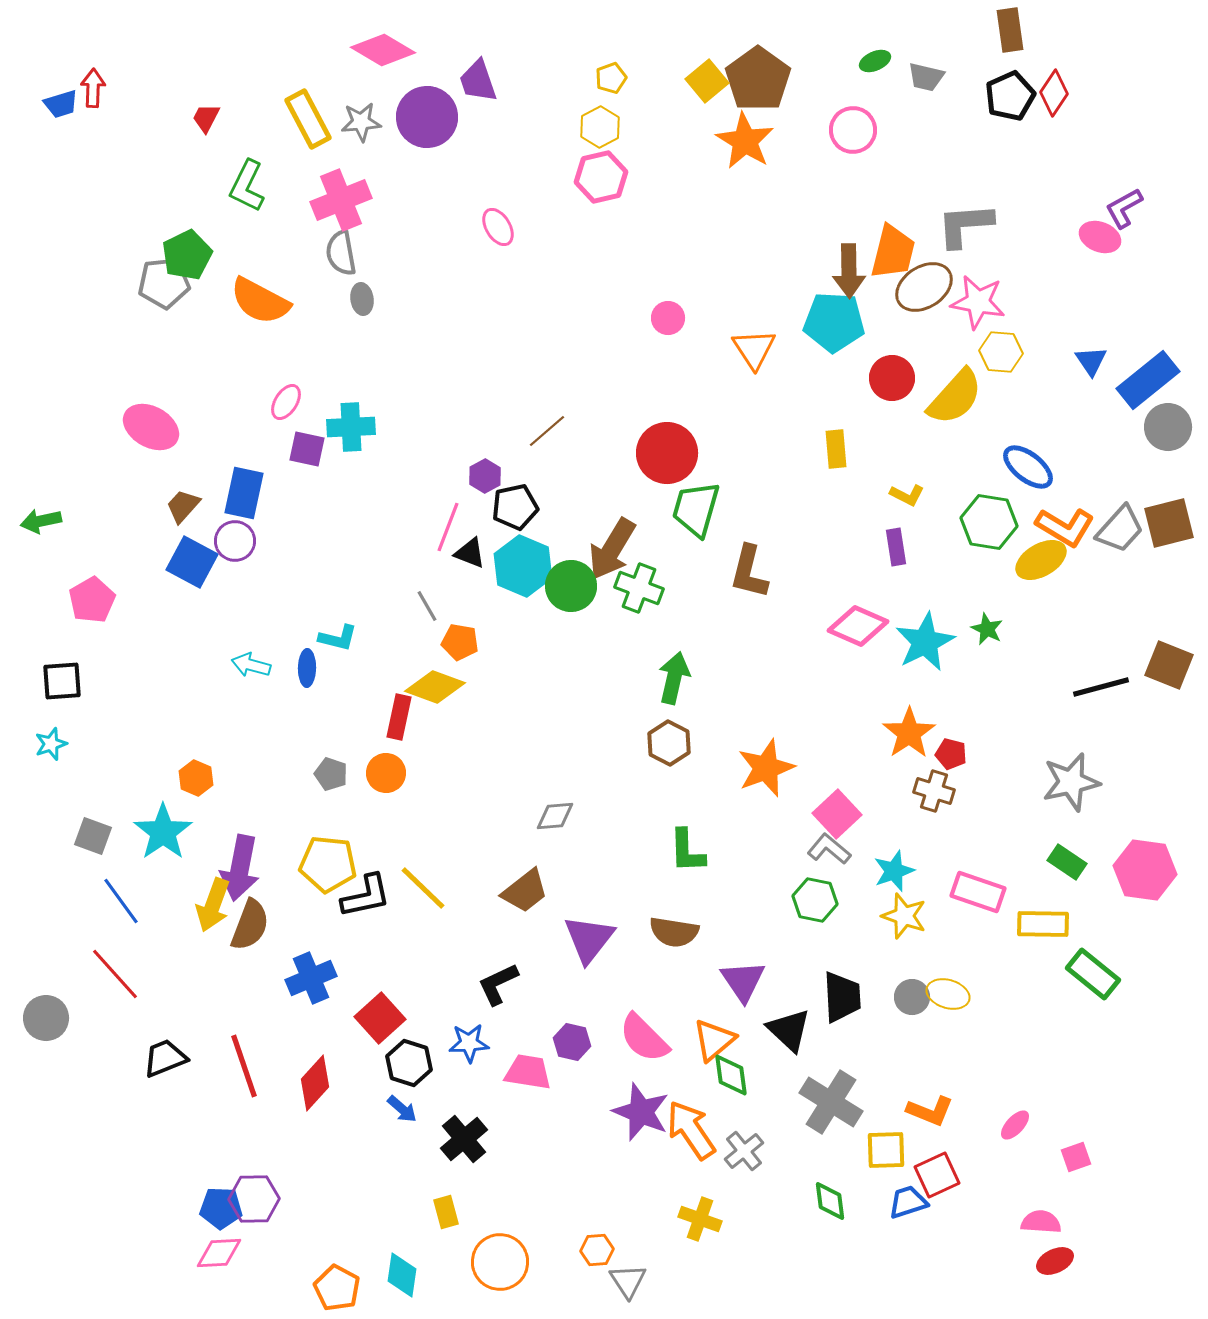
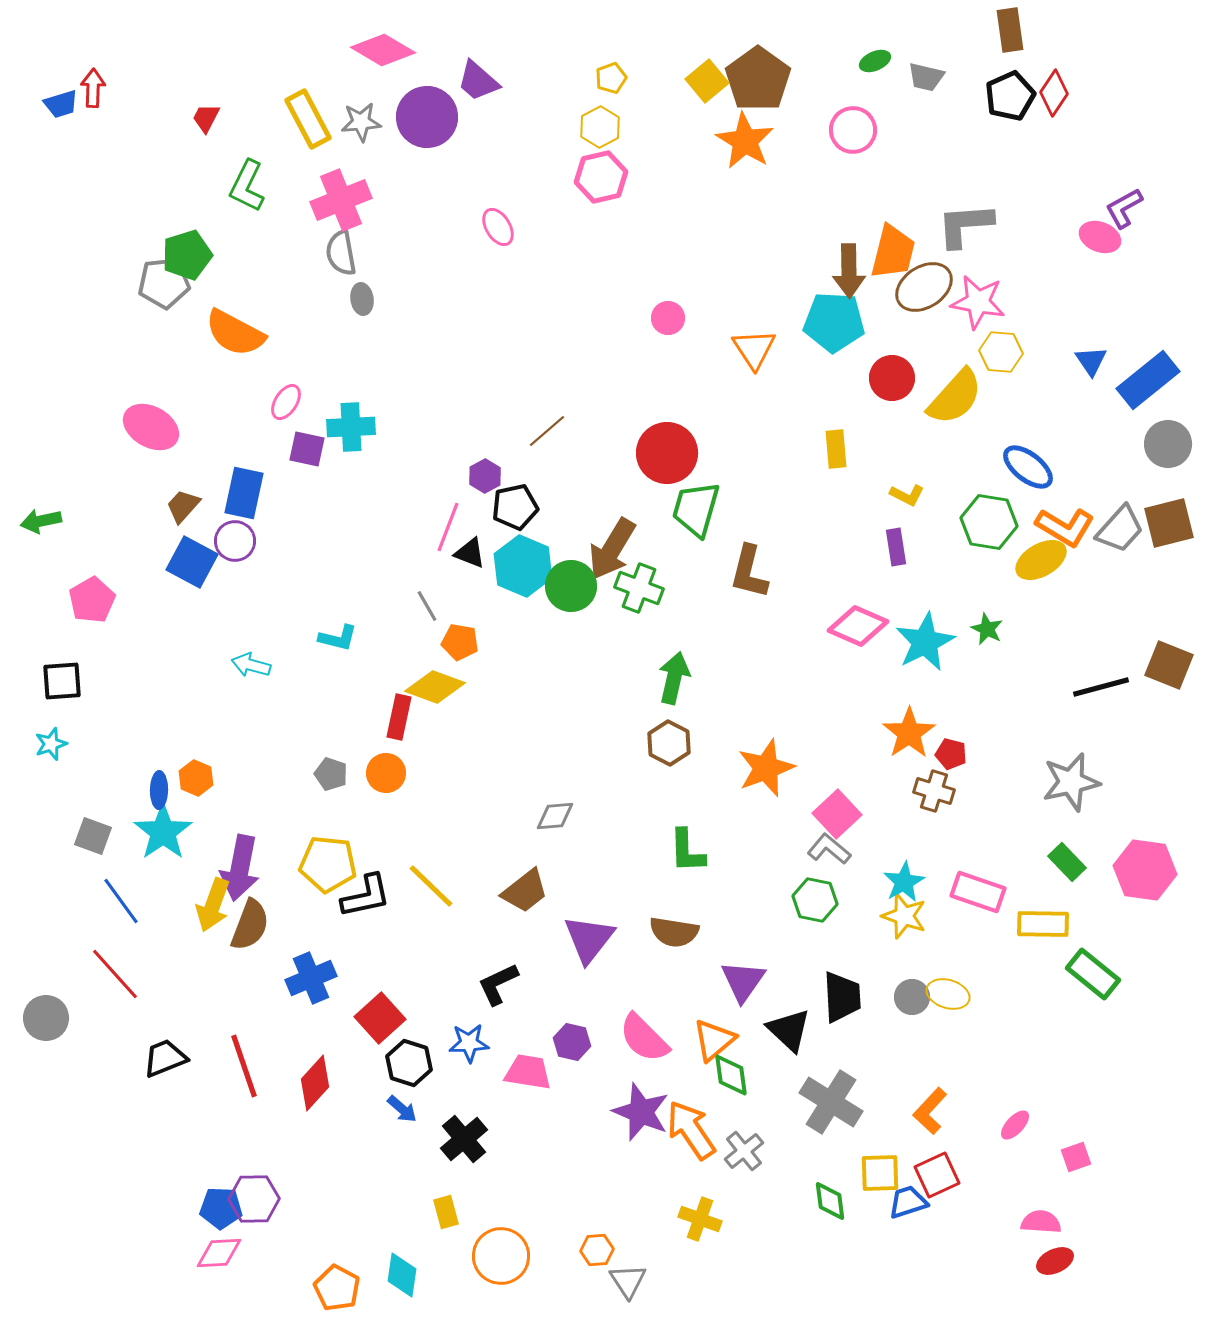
purple trapezoid at (478, 81): rotated 30 degrees counterclockwise
green pentagon at (187, 255): rotated 9 degrees clockwise
orange semicircle at (260, 301): moved 25 px left, 32 px down
gray circle at (1168, 427): moved 17 px down
blue ellipse at (307, 668): moved 148 px left, 122 px down
green rectangle at (1067, 862): rotated 12 degrees clockwise
cyan star at (894, 871): moved 10 px right, 11 px down; rotated 9 degrees counterclockwise
yellow line at (423, 888): moved 8 px right, 2 px up
purple triangle at (743, 981): rotated 9 degrees clockwise
orange L-shape at (930, 1111): rotated 111 degrees clockwise
yellow square at (886, 1150): moved 6 px left, 23 px down
orange circle at (500, 1262): moved 1 px right, 6 px up
